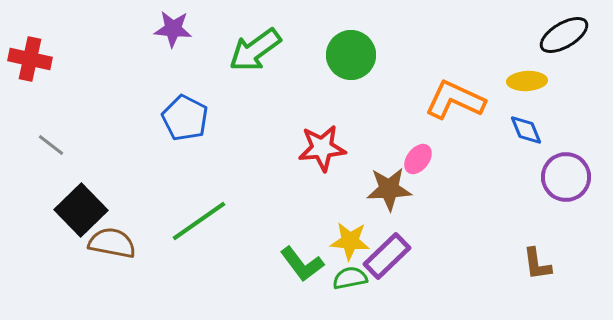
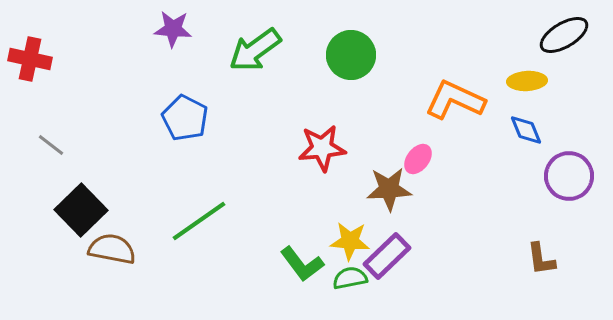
purple circle: moved 3 px right, 1 px up
brown semicircle: moved 6 px down
brown L-shape: moved 4 px right, 5 px up
